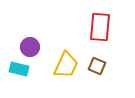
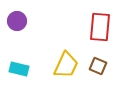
purple circle: moved 13 px left, 26 px up
brown square: moved 1 px right
